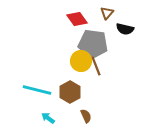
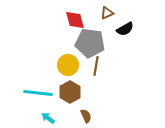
brown triangle: rotated 24 degrees clockwise
red diamond: moved 2 px left, 1 px down; rotated 20 degrees clockwise
black semicircle: rotated 42 degrees counterclockwise
gray pentagon: moved 3 px left, 1 px up
yellow circle: moved 13 px left, 4 px down
brown line: rotated 30 degrees clockwise
cyan line: moved 1 px right, 3 px down; rotated 8 degrees counterclockwise
